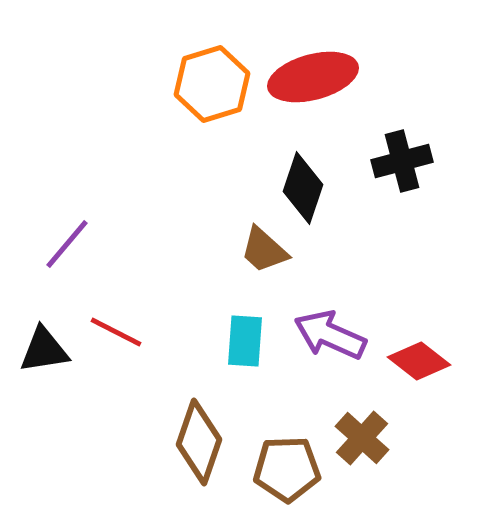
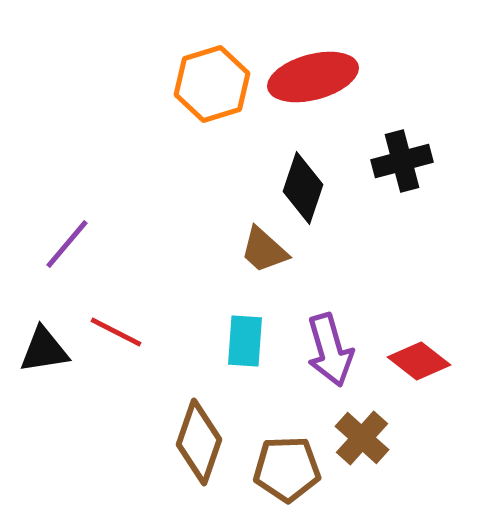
purple arrow: moved 15 px down; rotated 130 degrees counterclockwise
